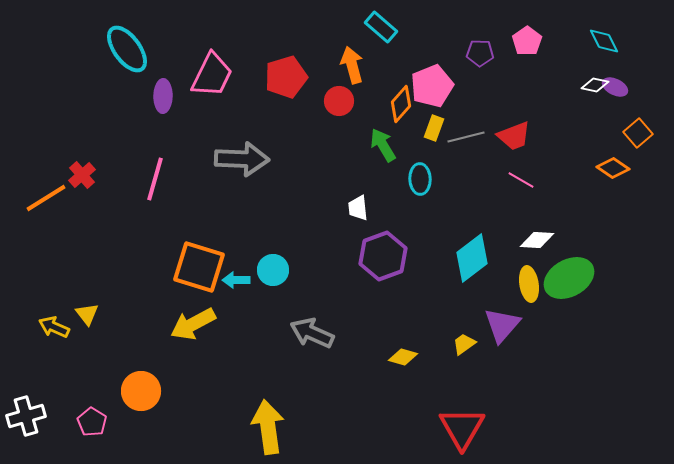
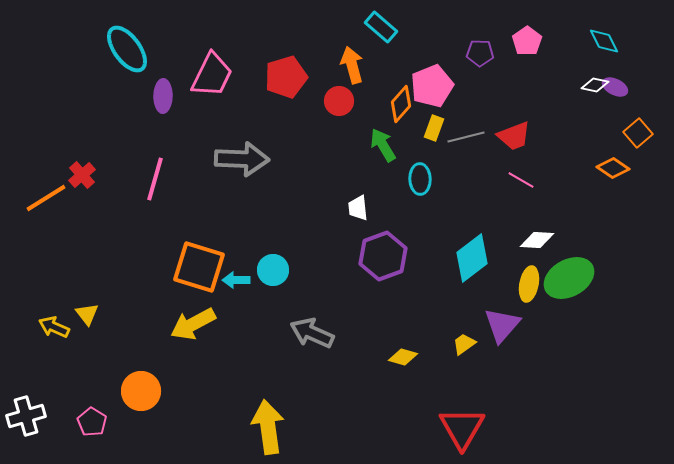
yellow ellipse at (529, 284): rotated 20 degrees clockwise
